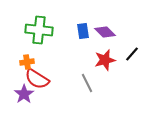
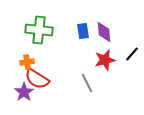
purple diamond: moved 1 px left; rotated 40 degrees clockwise
purple star: moved 2 px up
